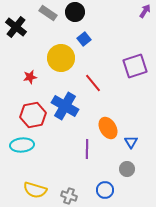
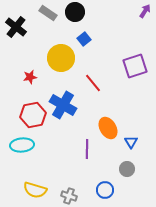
blue cross: moved 2 px left, 1 px up
